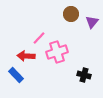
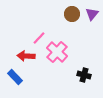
brown circle: moved 1 px right
purple triangle: moved 8 px up
pink cross: rotated 30 degrees counterclockwise
blue rectangle: moved 1 px left, 2 px down
